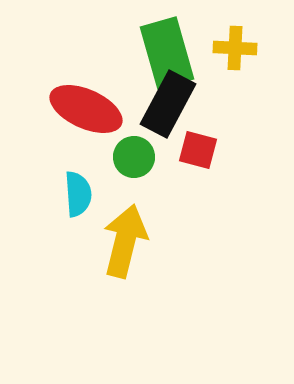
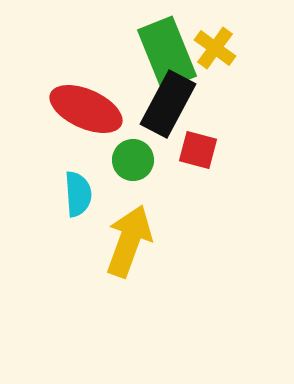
yellow cross: moved 20 px left; rotated 33 degrees clockwise
green rectangle: rotated 6 degrees counterclockwise
green circle: moved 1 px left, 3 px down
yellow arrow: moved 4 px right; rotated 6 degrees clockwise
